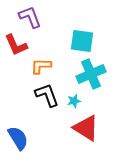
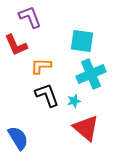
red triangle: rotated 8 degrees clockwise
